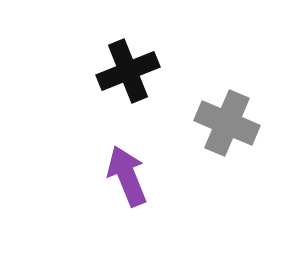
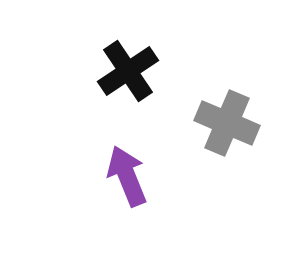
black cross: rotated 12 degrees counterclockwise
